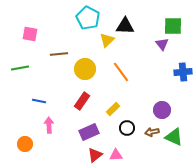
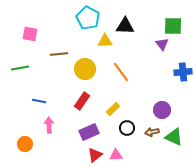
yellow triangle: moved 2 px left, 1 px down; rotated 42 degrees clockwise
